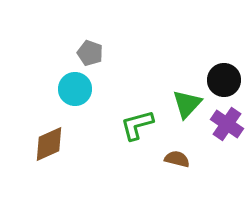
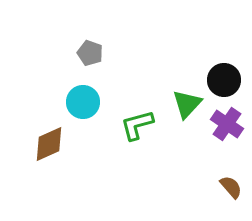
cyan circle: moved 8 px right, 13 px down
brown semicircle: moved 54 px right, 28 px down; rotated 35 degrees clockwise
